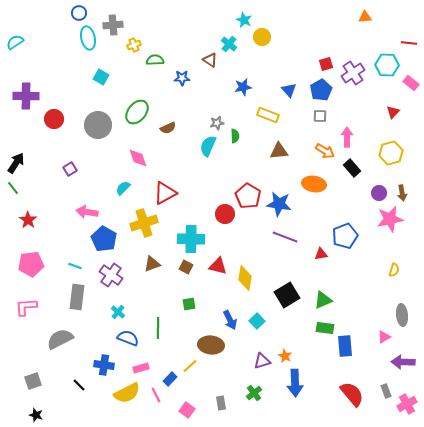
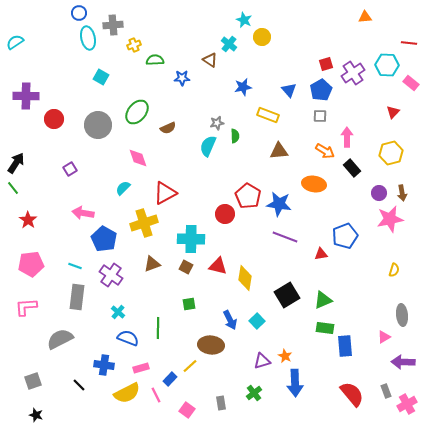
pink arrow at (87, 212): moved 4 px left, 1 px down
